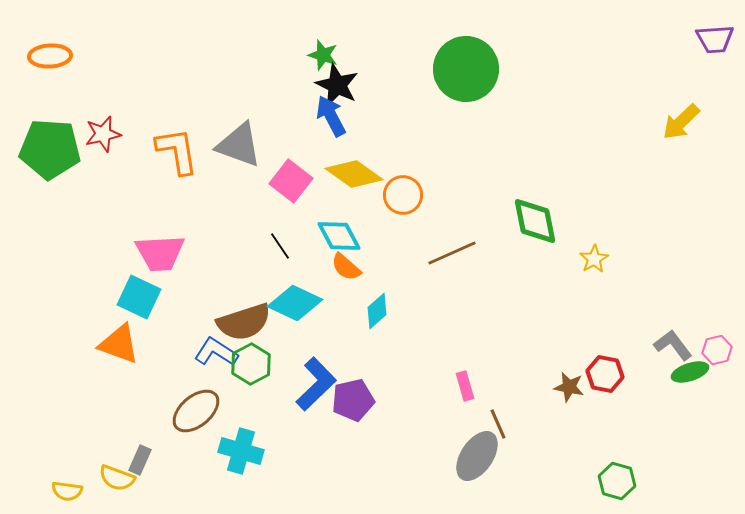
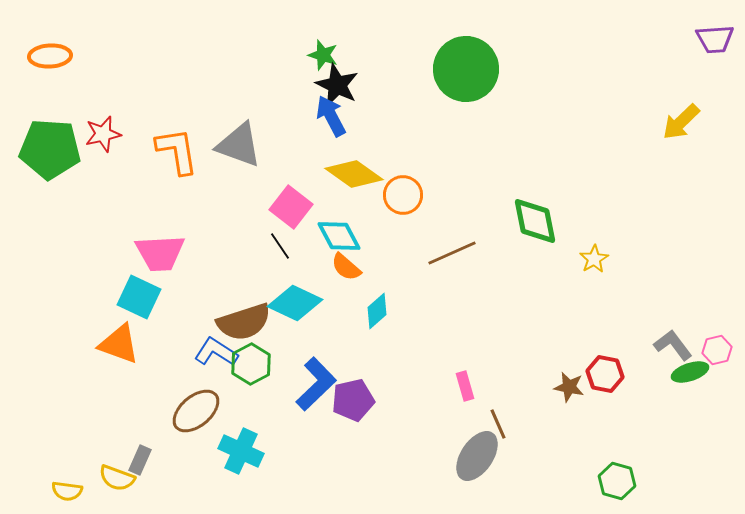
pink square at (291, 181): moved 26 px down
cyan cross at (241, 451): rotated 9 degrees clockwise
